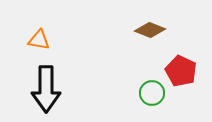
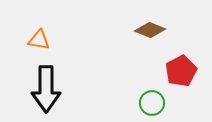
red pentagon: rotated 20 degrees clockwise
green circle: moved 10 px down
